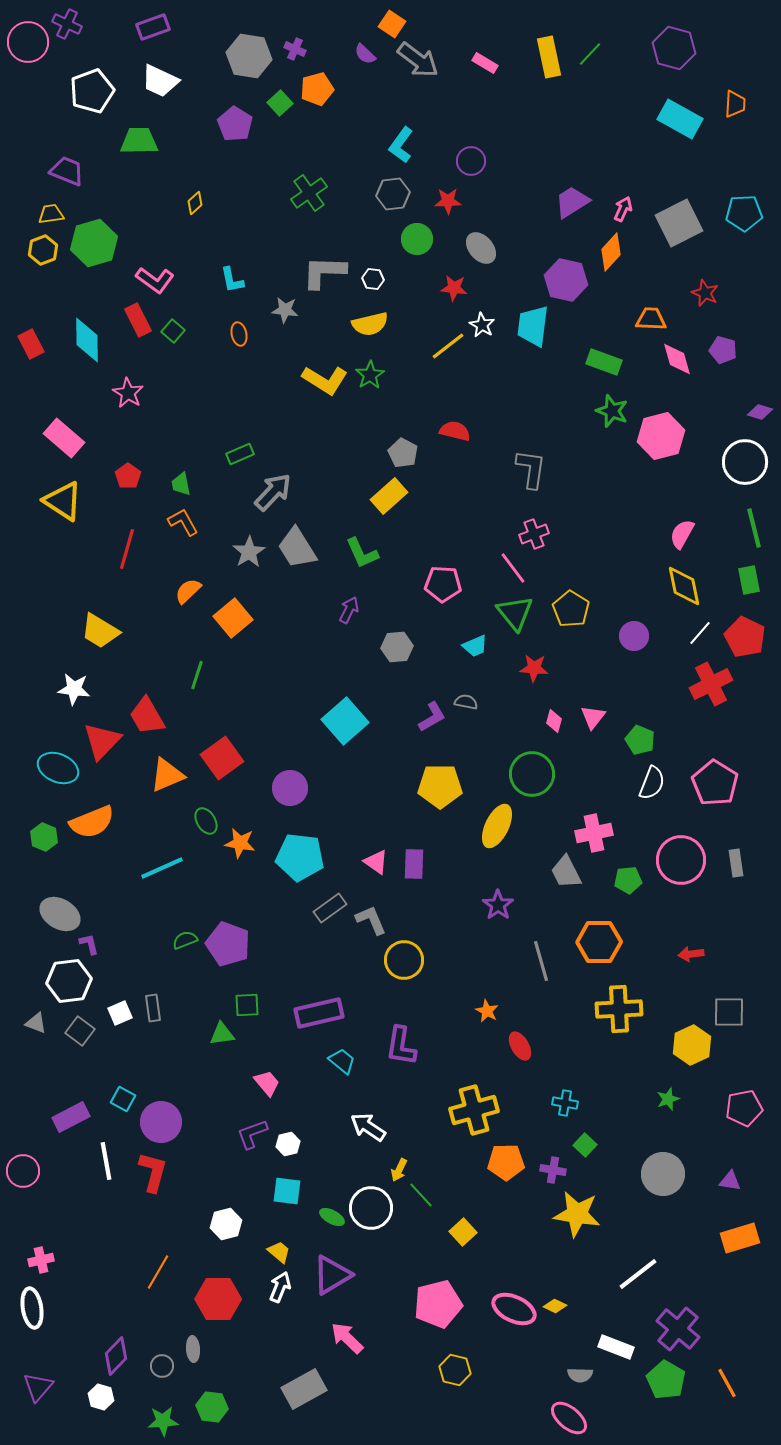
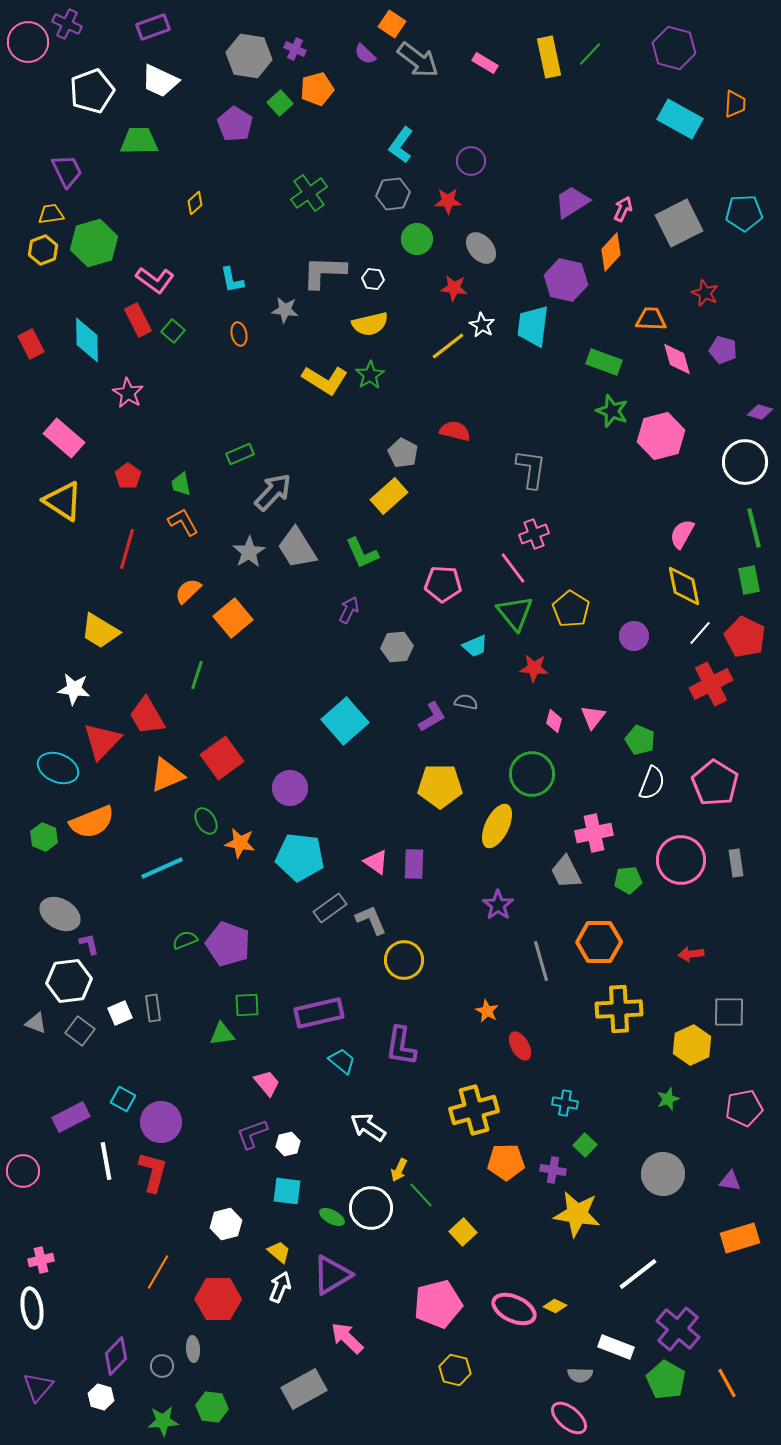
purple trapezoid at (67, 171): rotated 42 degrees clockwise
